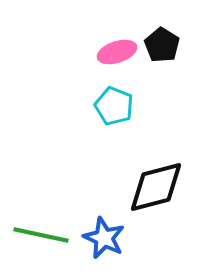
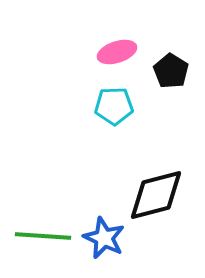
black pentagon: moved 9 px right, 26 px down
cyan pentagon: rotated 24 degrees counterclockwise
black diamond: moved 8 px down
green line: moved 2 px right, 1 px down; rotated 8 degrees counterclockwise
